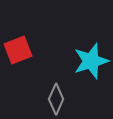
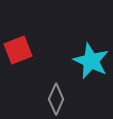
cyan star: rotated 30 degrees counterclockwise
